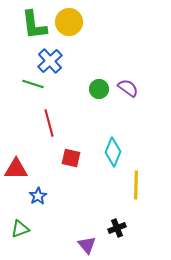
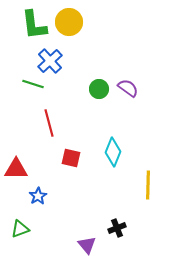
yellow line: moved 12 px right
